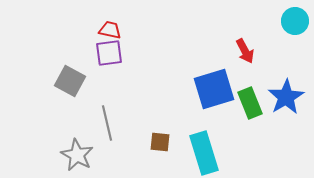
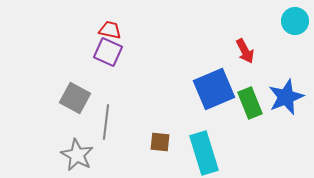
purple square: moved 1 px left, 1 px up; rotated 32 degrees clockwise
gray square: moved 5 px right, 17 px down
blue square: rotated 6 degrees counterclockwise
blue star: rotated 9 degrees clockwise
gray line: moved 1 px left, 1 px up; rotated 20 degrees clockwise
